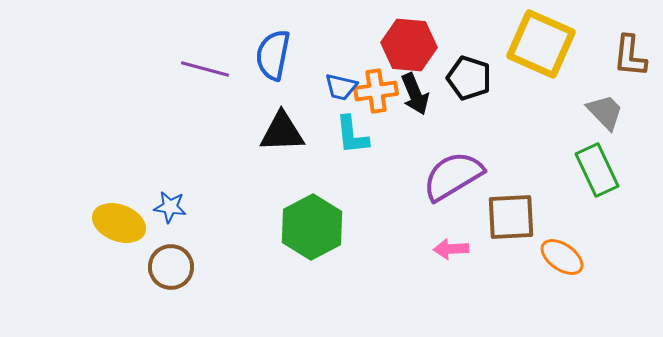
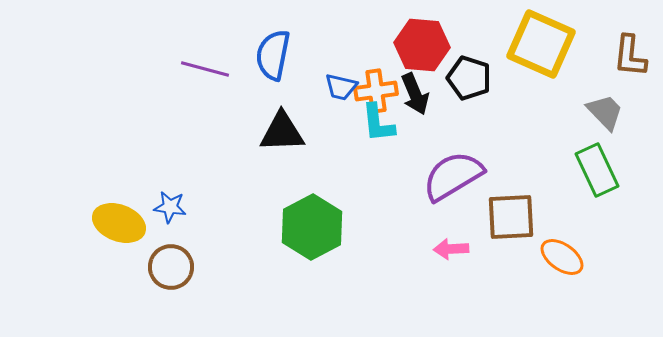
red hexagon: moved 13 px right
cyan L-shape: moved 26 px right, 12 px up
